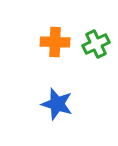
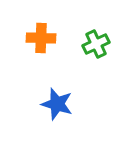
orange cross: moved 14 px left, 4 px up
